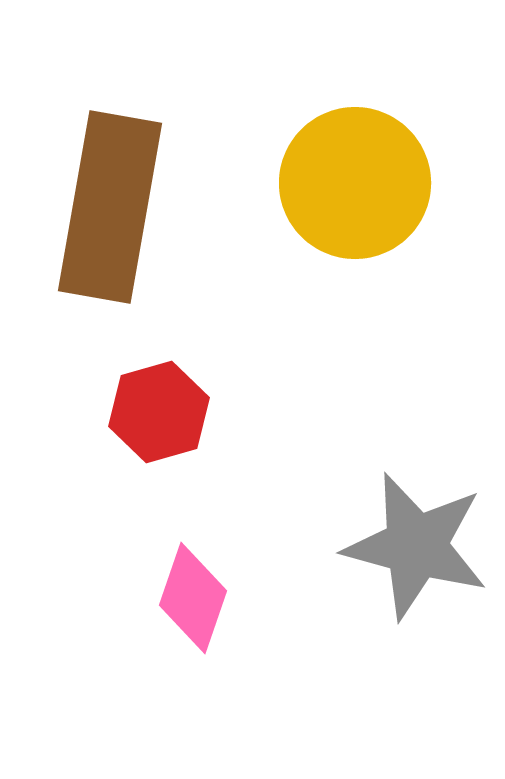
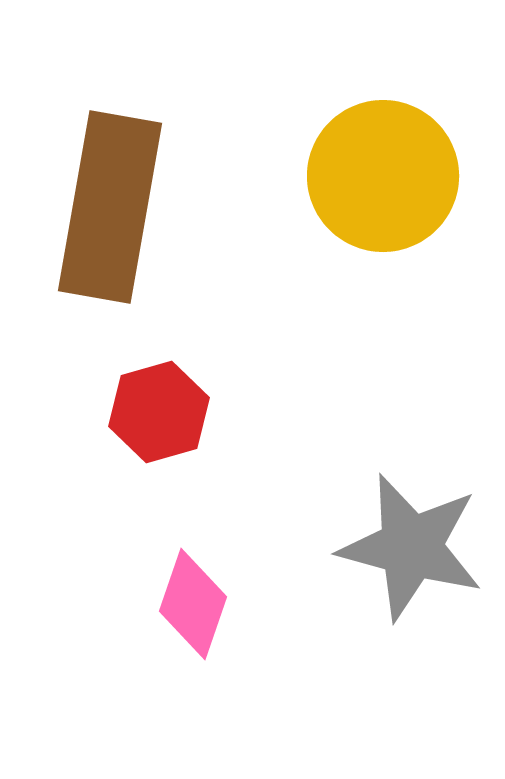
yellow circle: moved 28 px right, 7 px up
gray star: moved 5 px left, 1 px down
pink diamond: moved 6 px down
